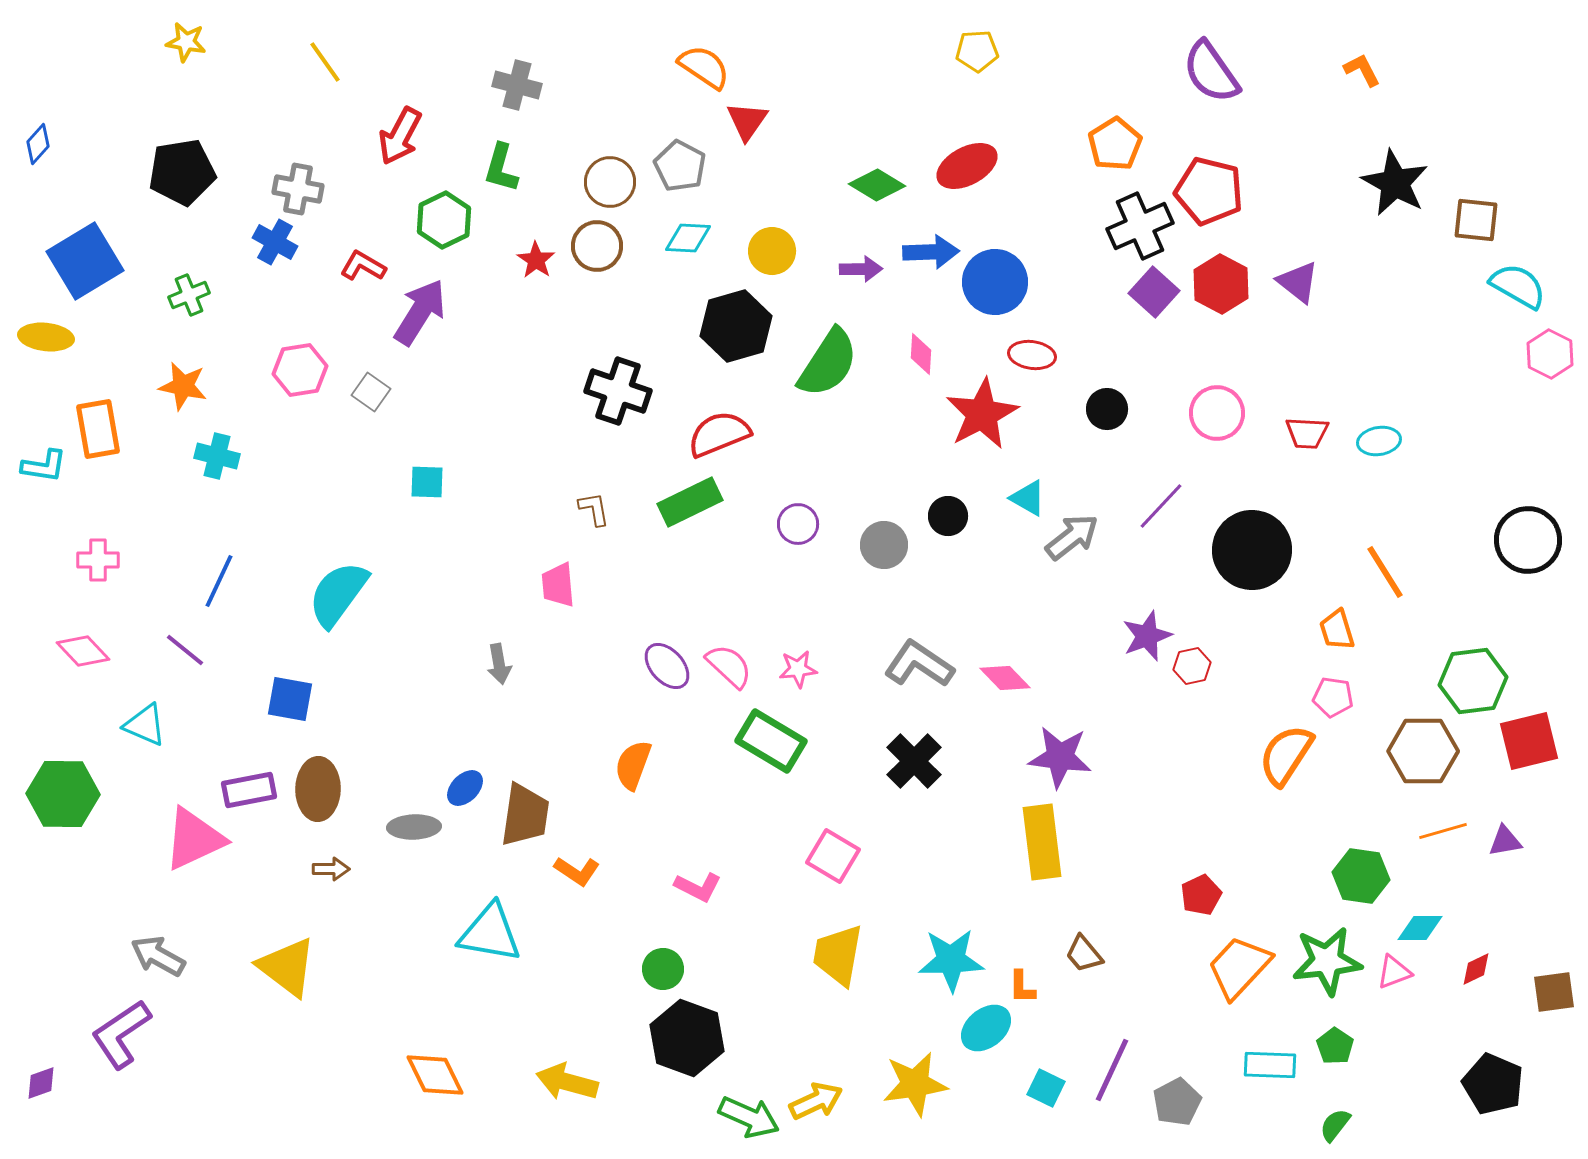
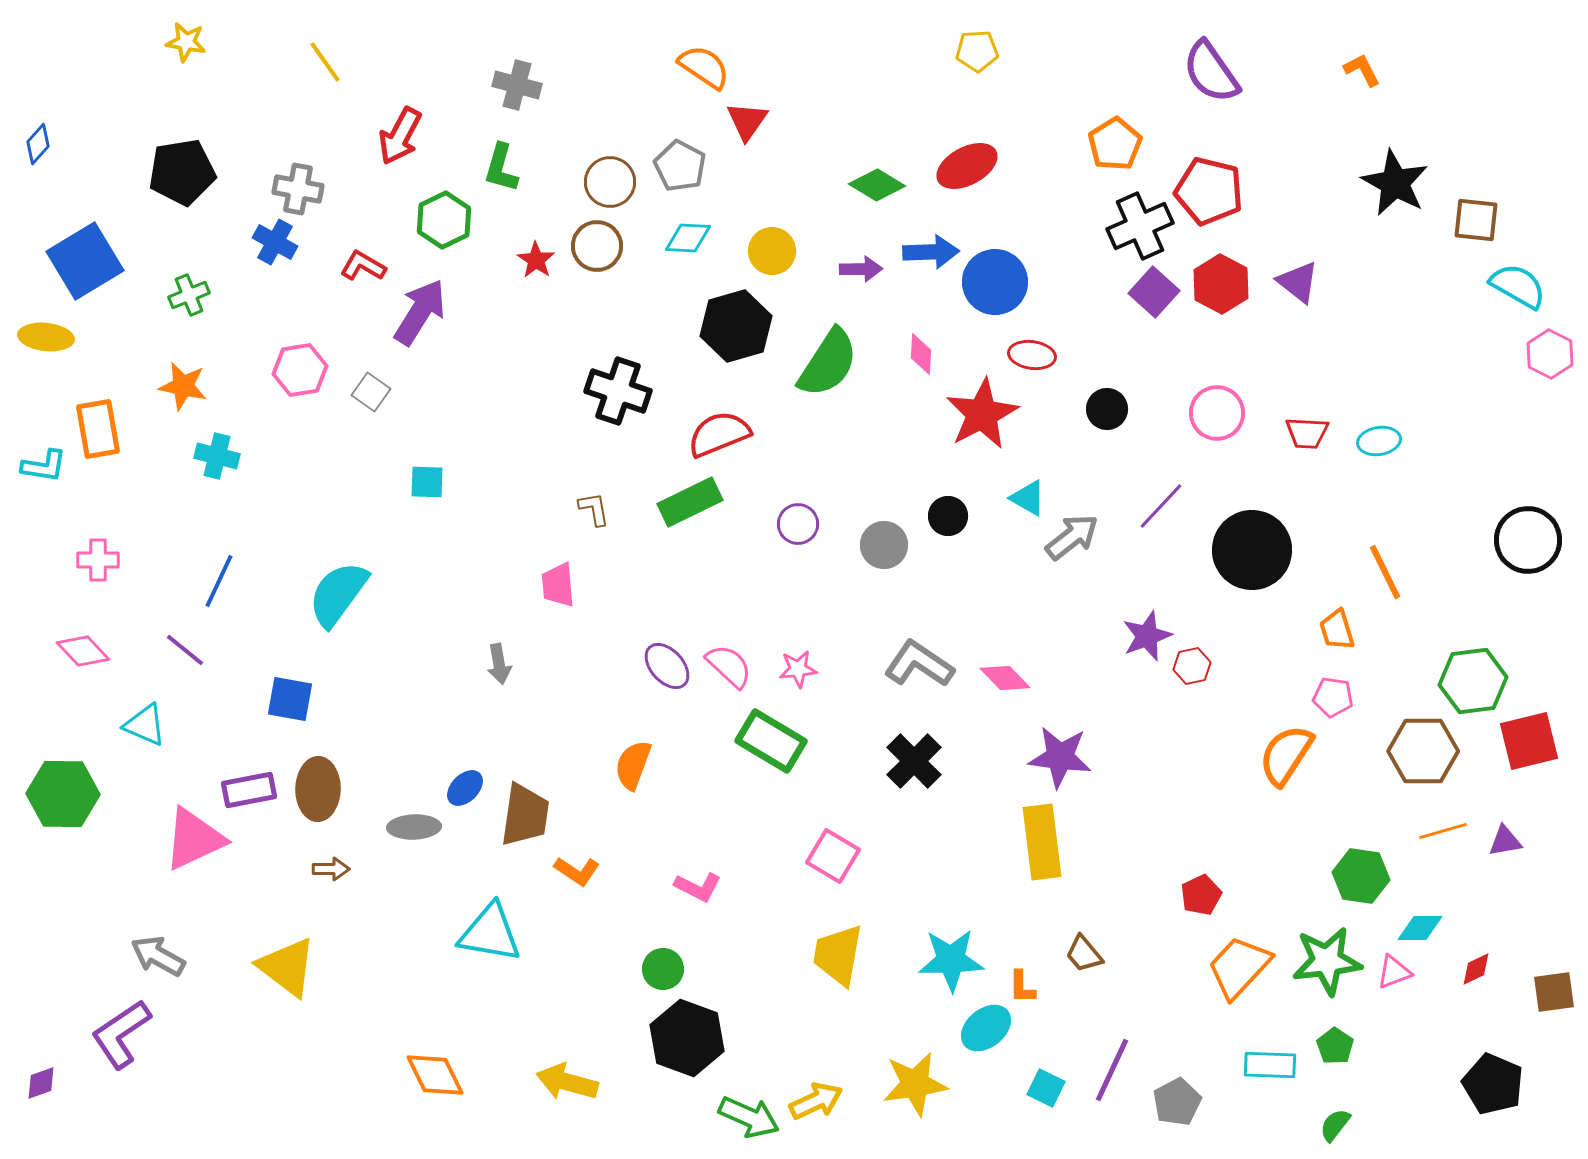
orange line at (1385, 572): rotated 6 degrees clockwise
